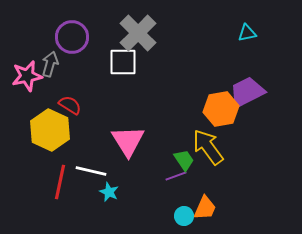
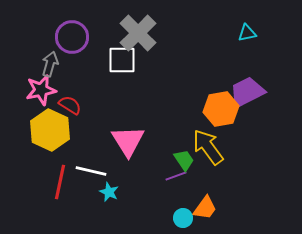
white square: moved 1 px left, 2 px up
pink star: moved 14 px right, 14 px down
orange trapezoid: rotated 12 degrees clockwise
cyan circle: moved 1 px left, 2 px down
